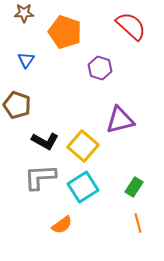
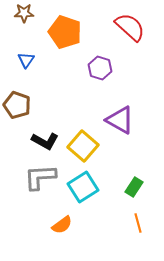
red semicircle: moved 1 px left, 1 px down
purple triangle: rotated 44 degrees clockwise
